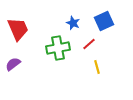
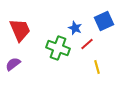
blue star: moved 2 px right, 5 px down
red trapezoid: moved 2 px right, 1 px down
red line: moved 2 px left
green cross: rotated 30 degrees clockwise
